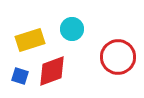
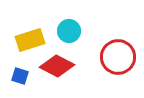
cyan circle: moved 3 px left, 2 px down
red diamond: moved 5 px right, 5 px up; rotated 48 degrees clockwise
